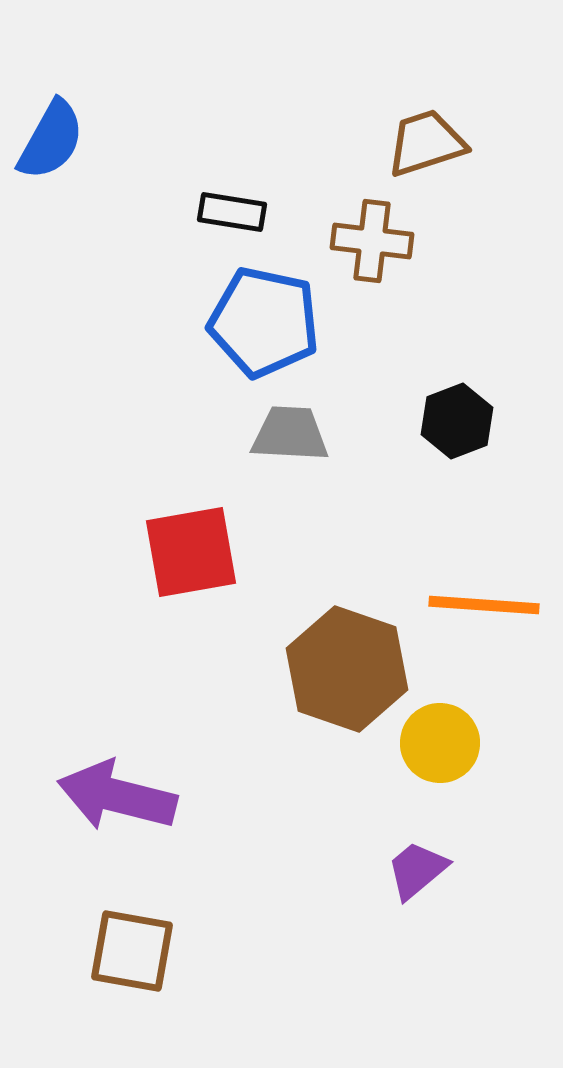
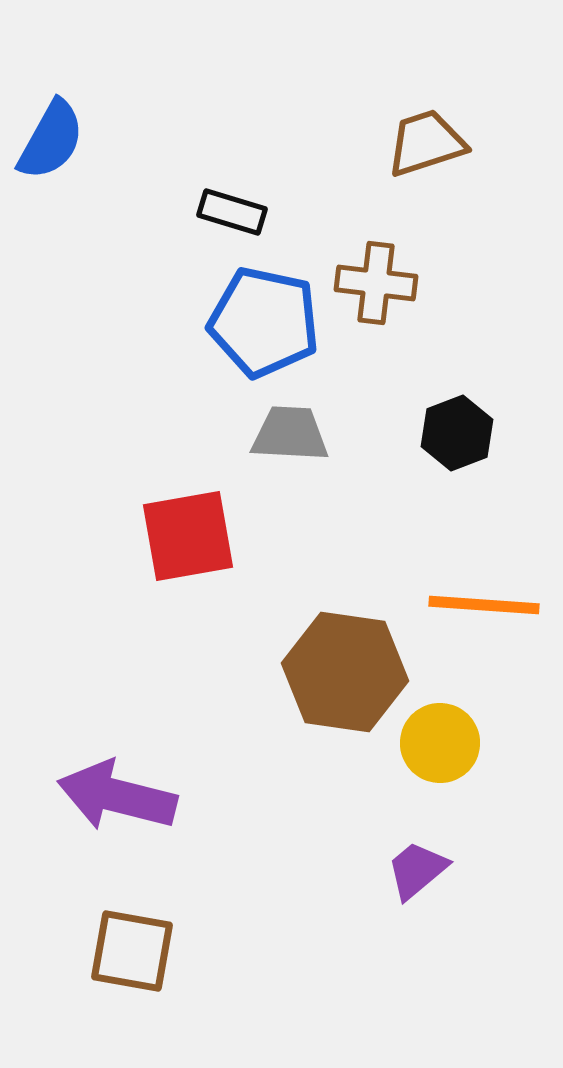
black rectangle: rotated 8 degrees clockwise
brown cross: moved 4 px right, 42 px down
black hexagon: moved 12 px down
red square: moved 3 px left, 16 px up
brown hexagon: moved 2 px left, 3 px down; rotated 11 degrees counterclockwise
